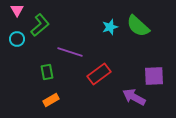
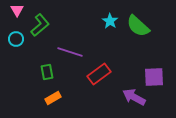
cyan star: moved 6 px up; rotated 21 degrees counterclockwise
cyan circle: moved 1 px left
purple square: moved 1 px down
orange rectangle: moved 2 px right, 2 px up
